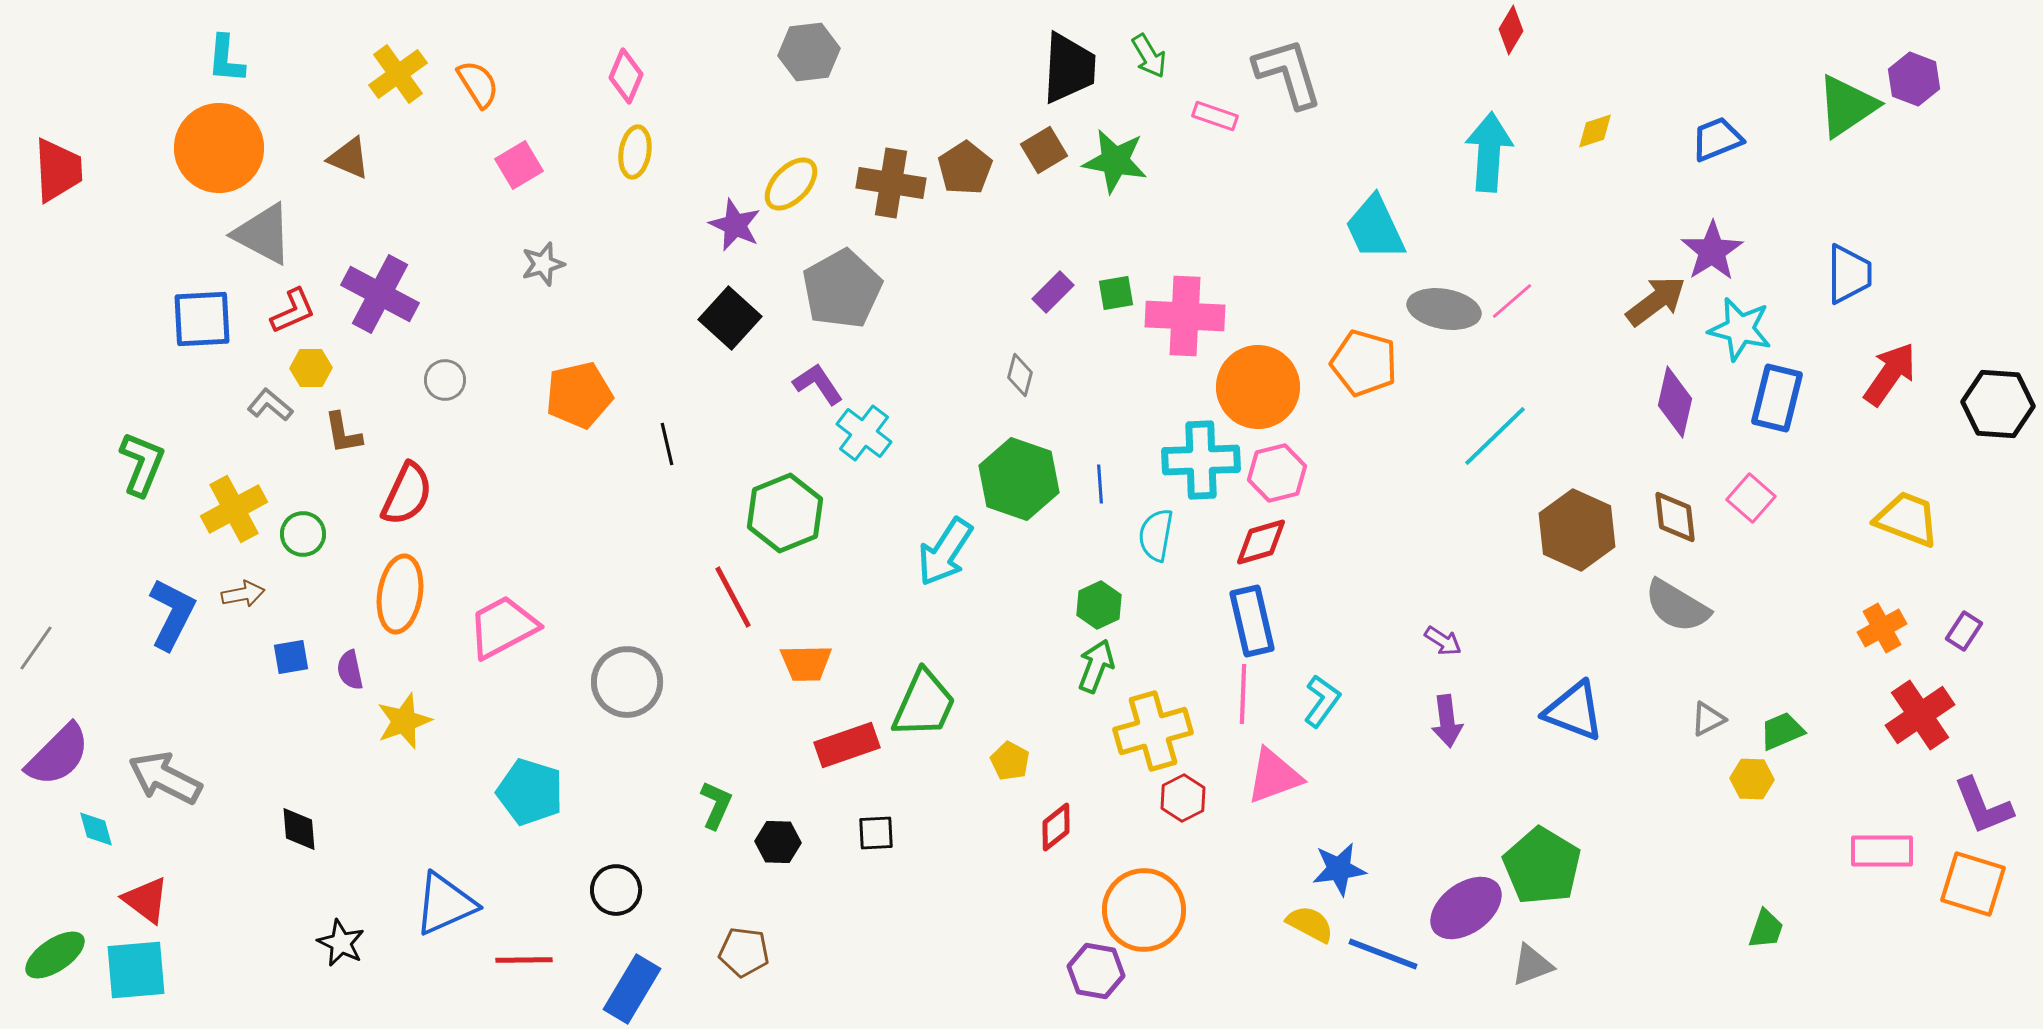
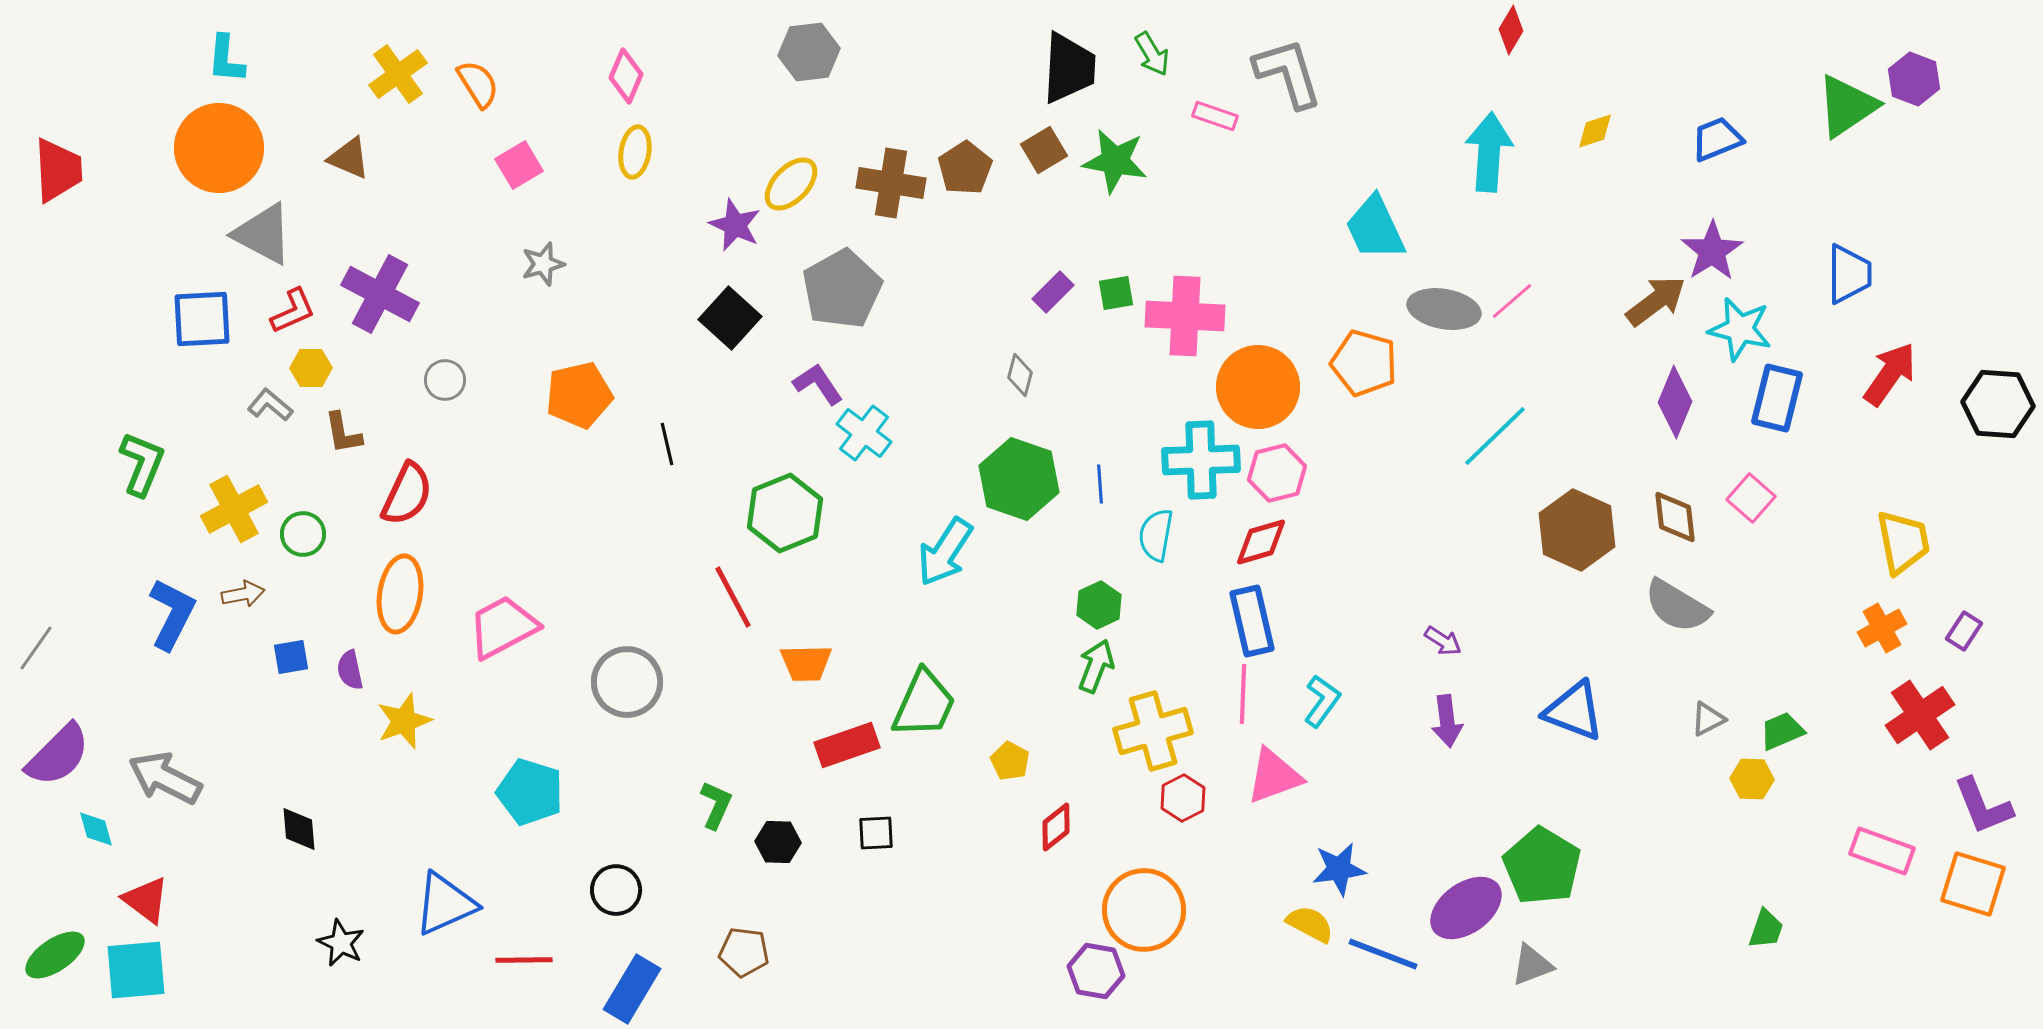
green arrow at (1149, 56): moved 3 px right, 2 px up
purple diamond at (1675, 402): rotated 10 degrees clockwise
yellow trapezoid at (1907, 519): moved 4 px left, 23 px down; rotated 58 degrees clockwise
pink rectangle at (1882, 851): rotated 20 degrees clockwise
